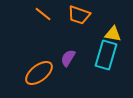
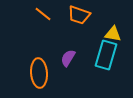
orange ellipse: rotated 56 degrees counterclockwise
